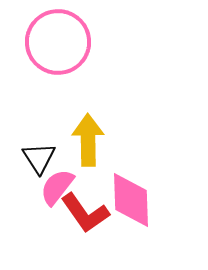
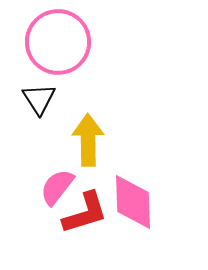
black triangle: moved 59 px up
pink diamond: moved 2 px right, 2 px down
red L-shape: rotated 72 degrees counterclockwise
